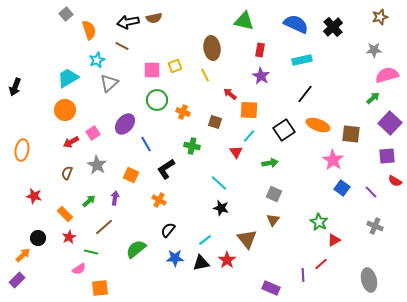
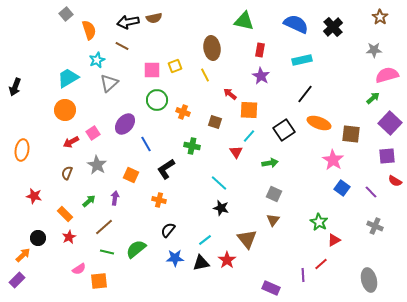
brown star at (380, 17): rotated 21 degrees counterclockwise
orange ellipse at (318, 125): moved 1 px right, 2 px up
orange cross at (159, 200): rotated 16 degrees counterclockwise
green line at (91, 252): moved 16 px right
orange square at (100, 288): moved 1 px left, 7 px up
